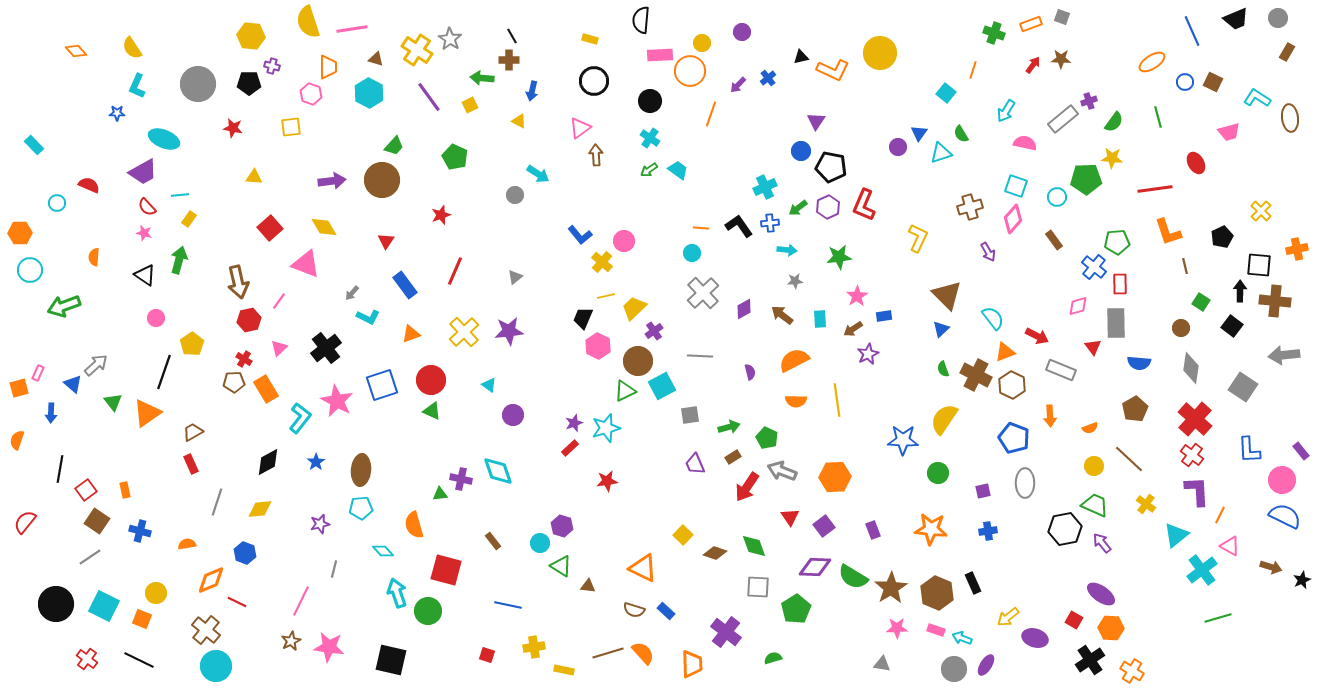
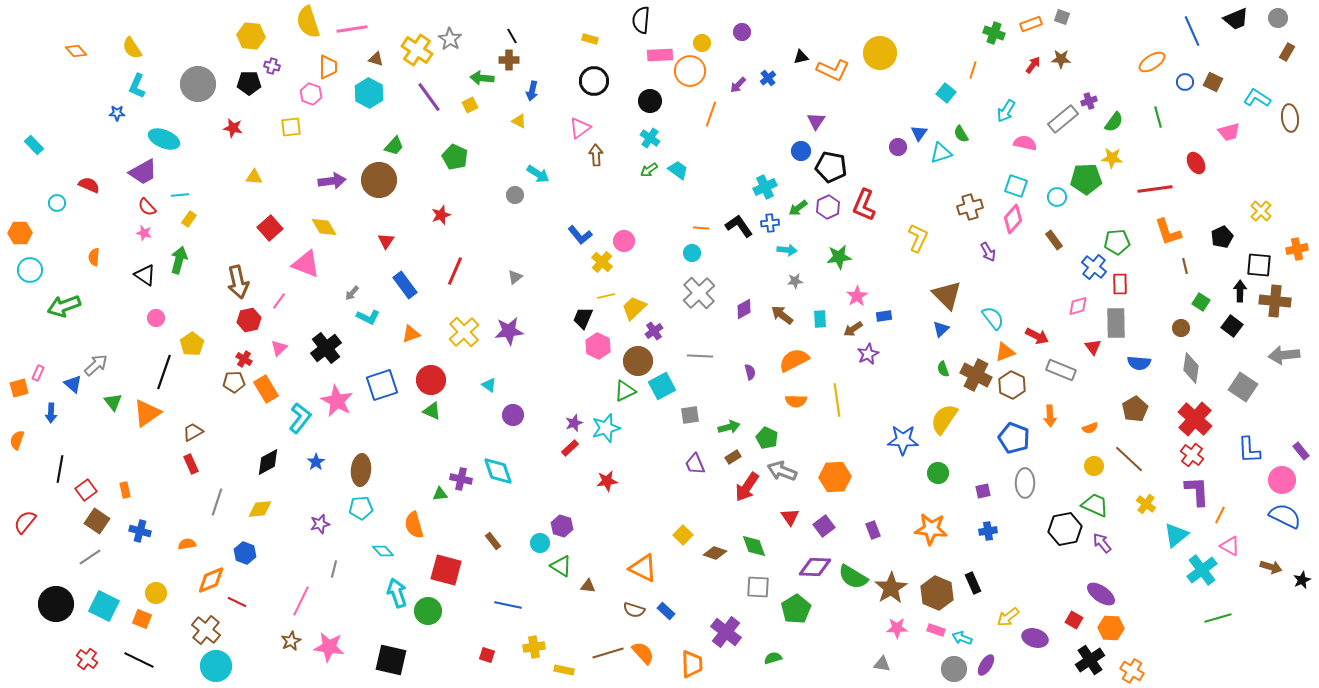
brown circle at (382, 180): moved 3 px left
gray cross at (703, 293): moved 4 px left
